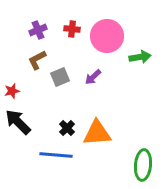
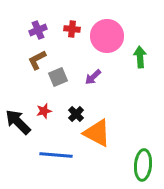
green arrow: rotated 85 degrees counterclockwise
gray square: moved 2 px left
red star: moved 32 px right, 20 px down
black cross: moved 9 px right, 14 px up
orange triangle: rotated 32 degrees clockwise
